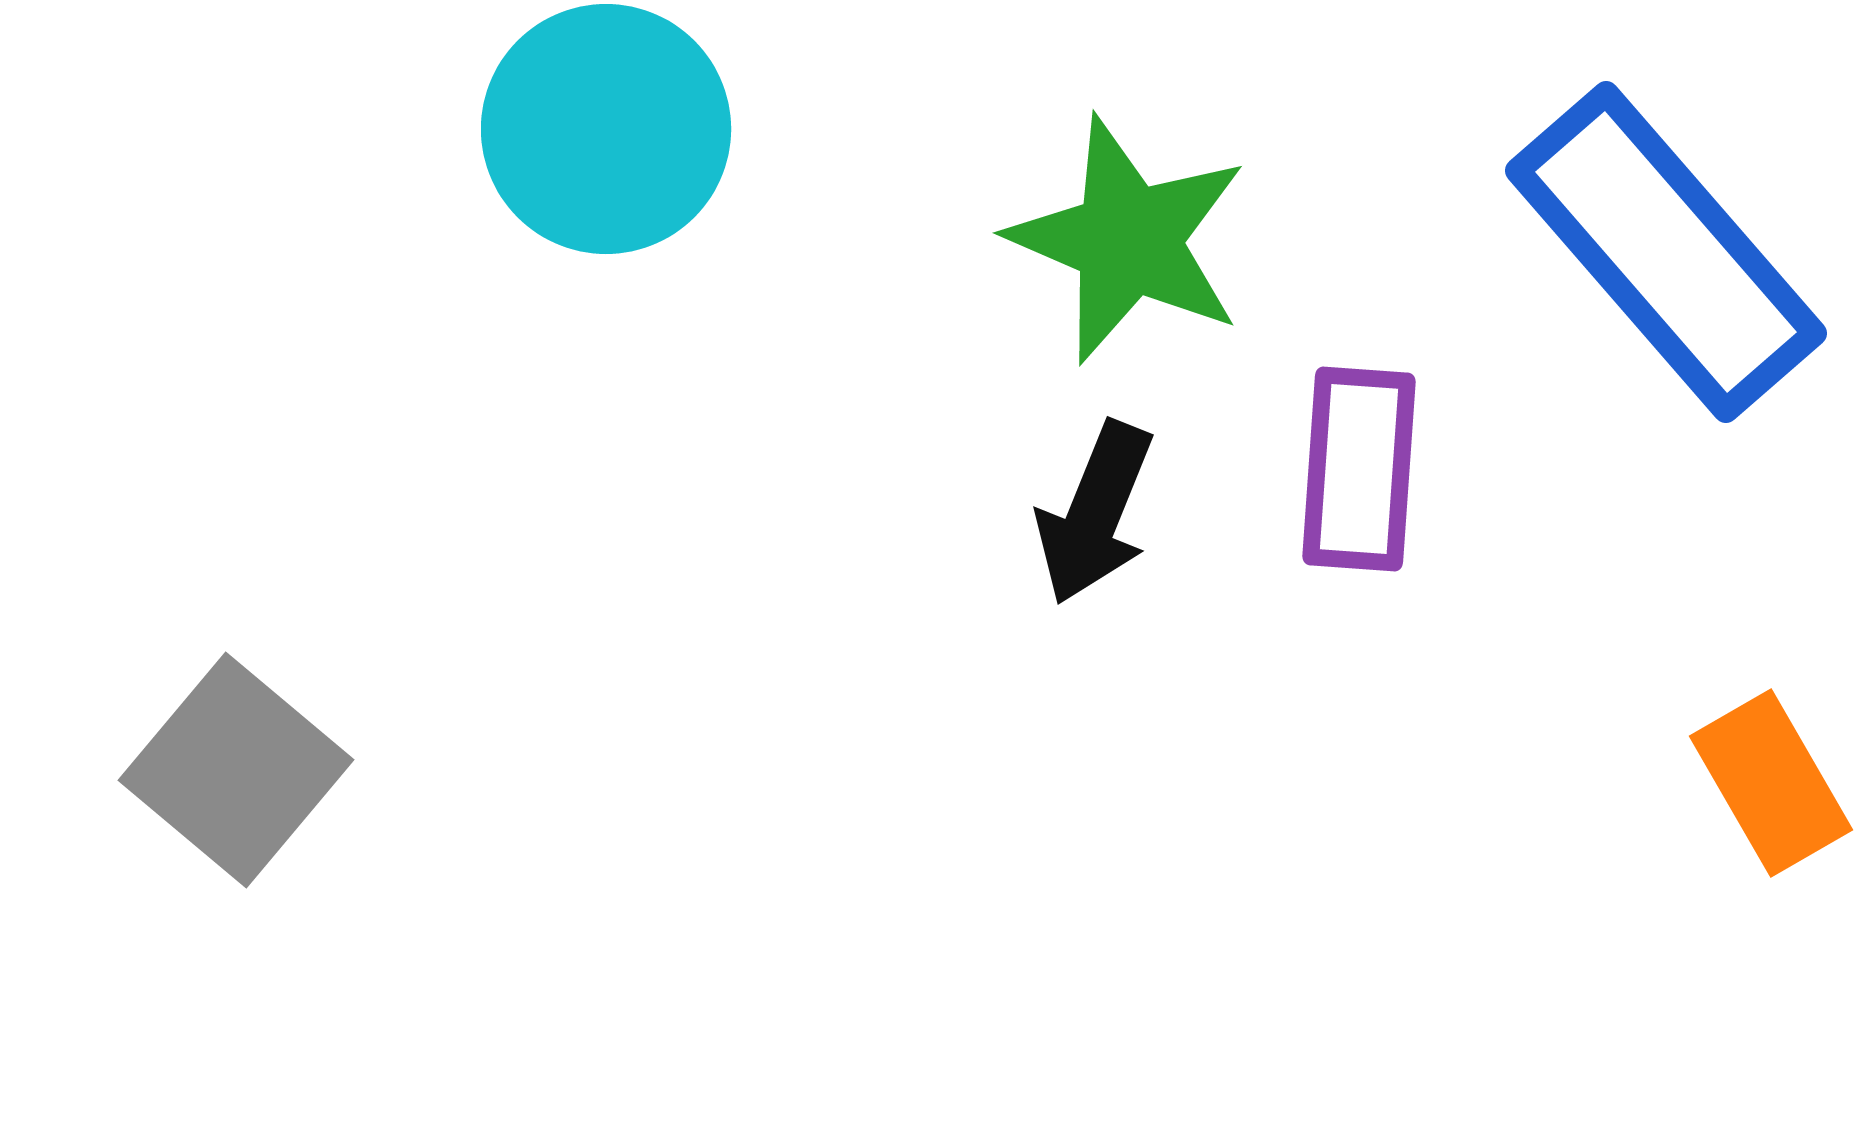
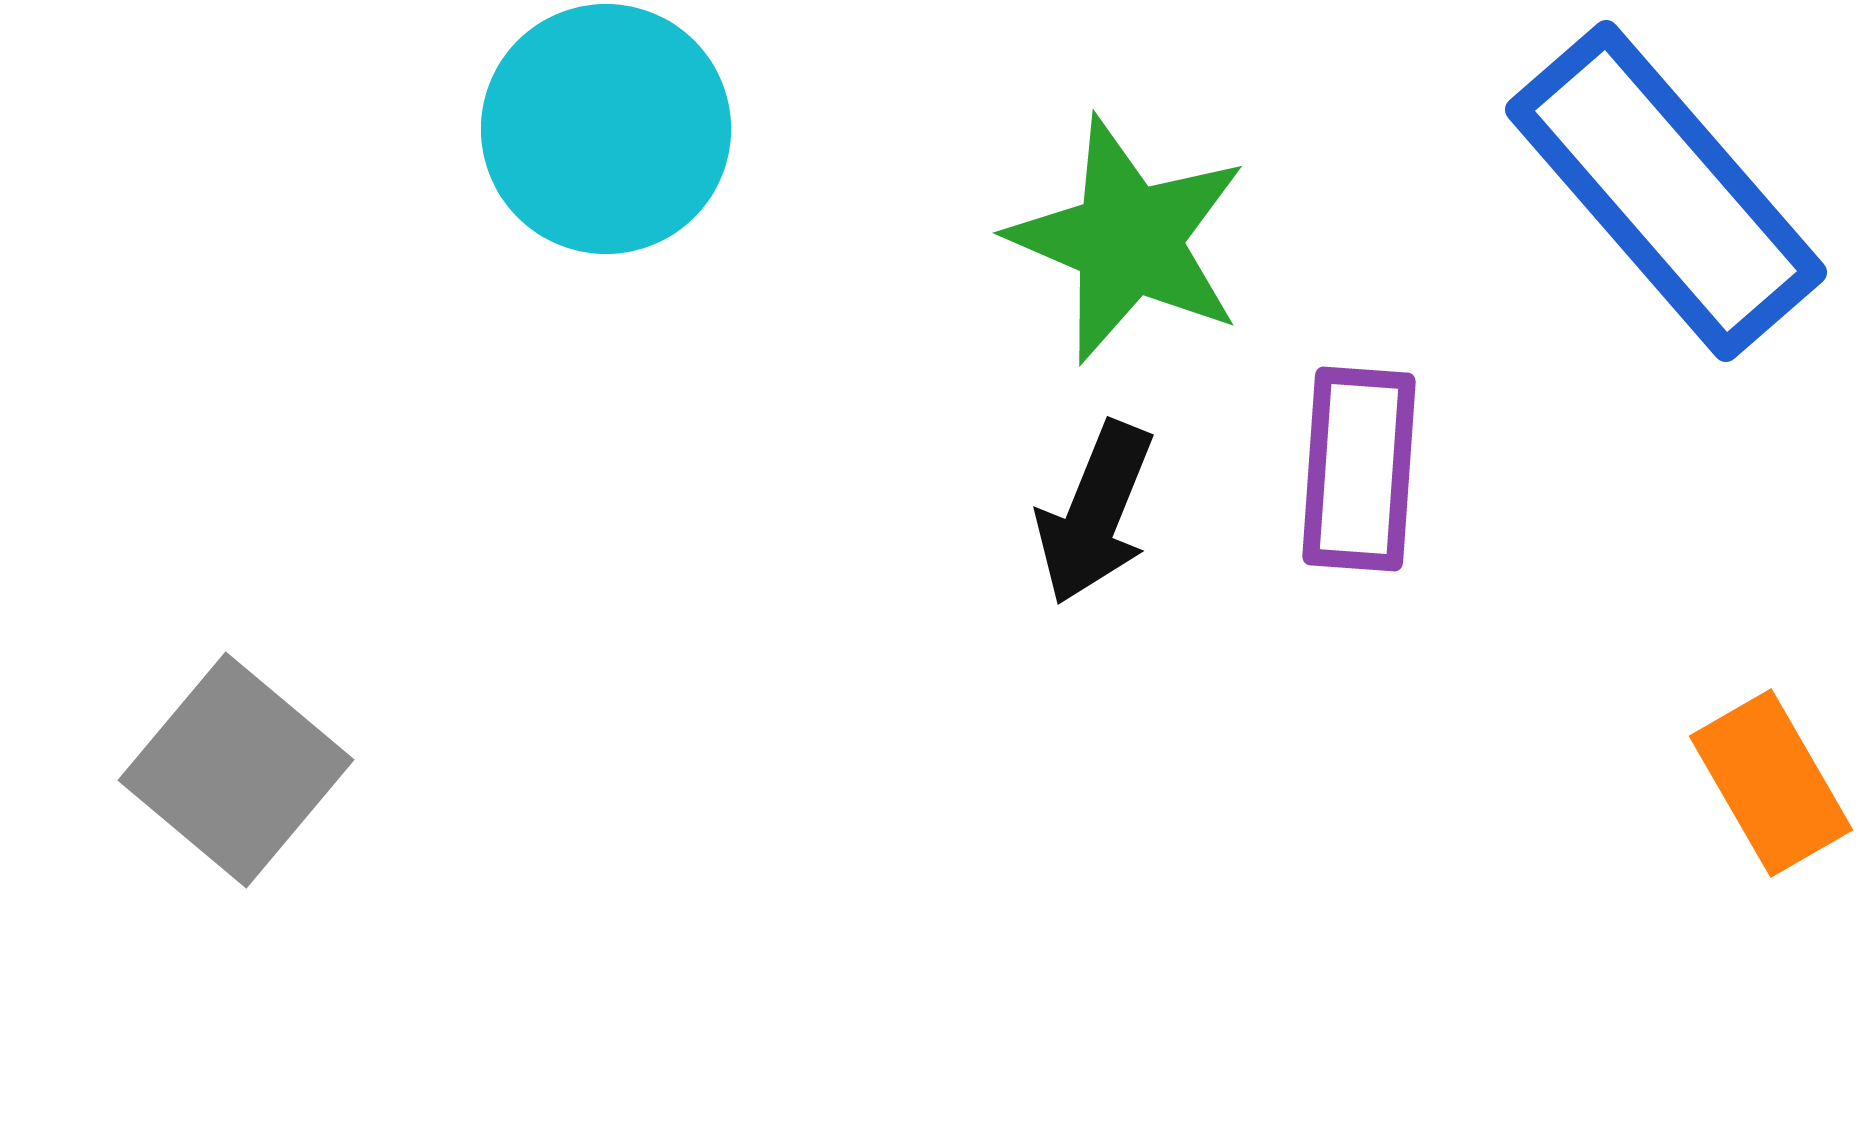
blue rectangle: moved 61 px up
